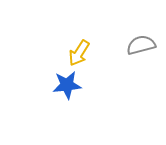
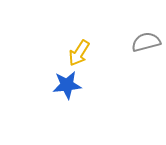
gray semicircle: moved 5 px right, 3 px up
